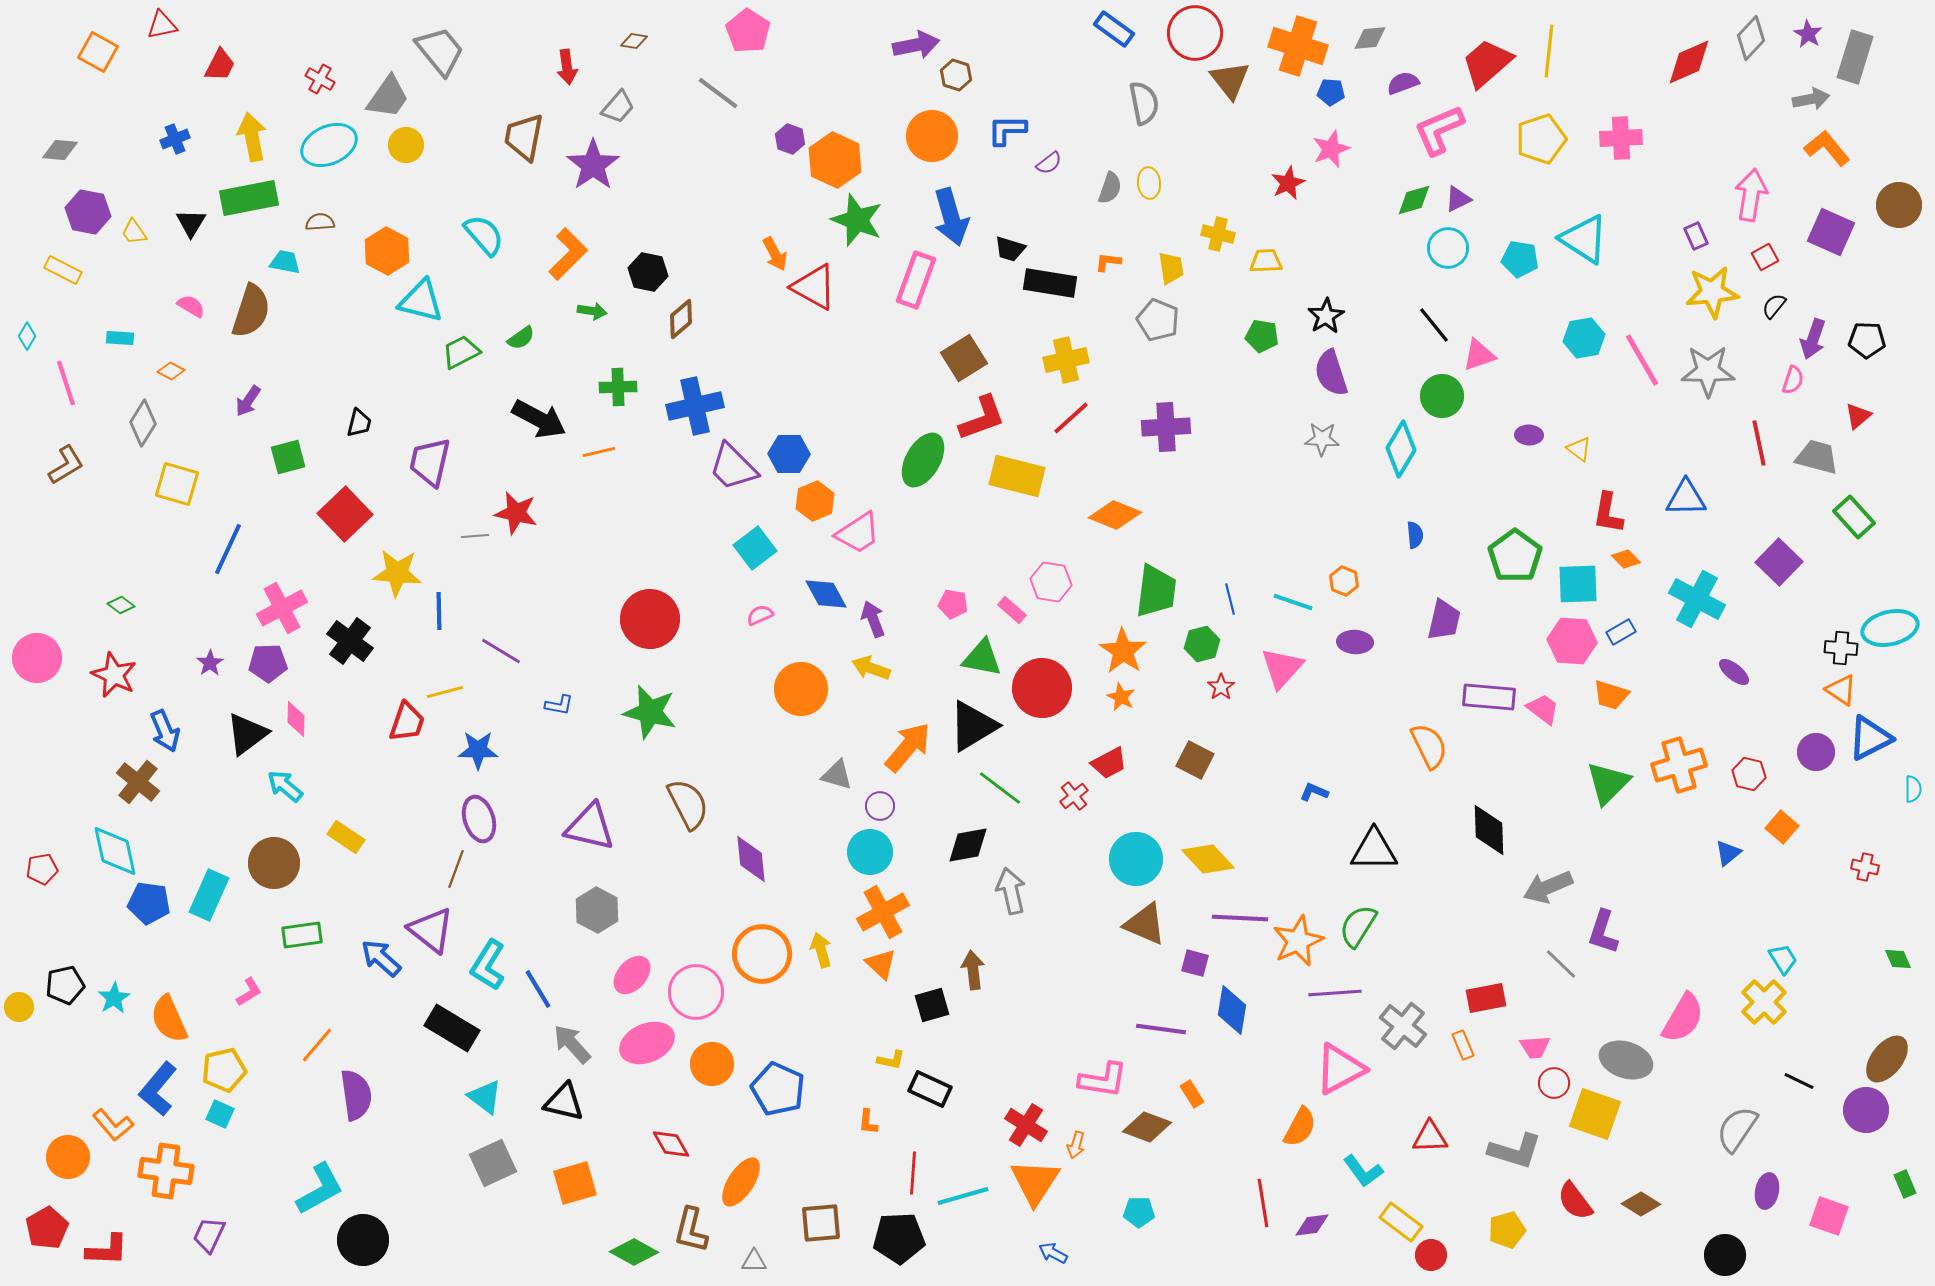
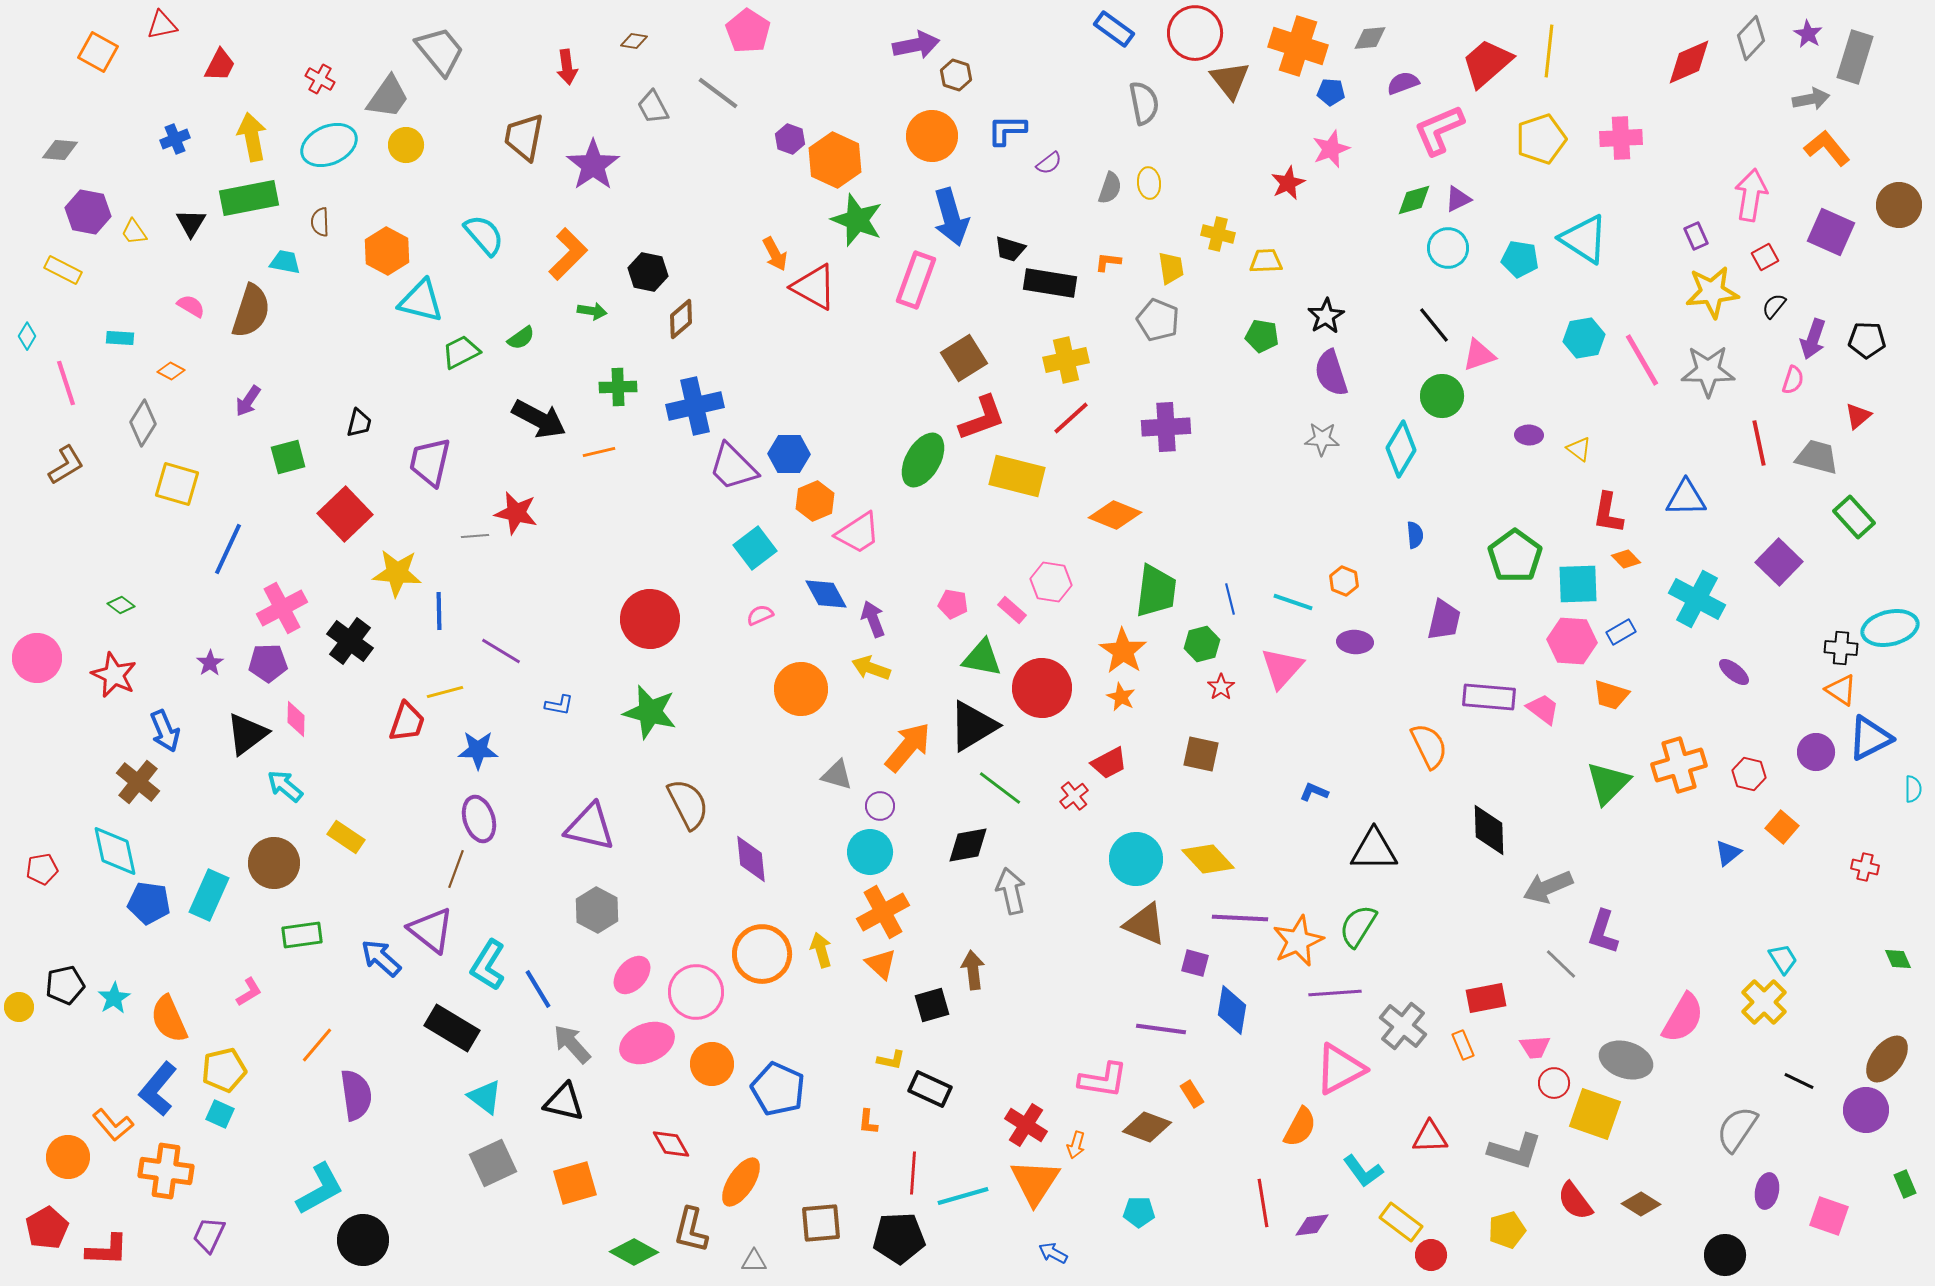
gray trapezoid at (618, 107): moved 35 px right; rotated 111 degrees clockwise
brown semicircle at (320, 222): rotated 88 degrees counterclockwise
brown square at (1195, 760): moved 6 px right, 6 px up; rotated 15 degrees counterclockwise
